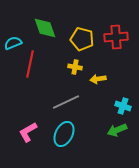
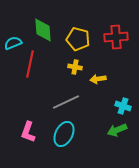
green diamond: moved 2 px left, 2 px down; rotated 15 degrees clockwise
yellow pentagon: moved 4 px left
pink L-shape: rotated 40 degrees counterclockwise
